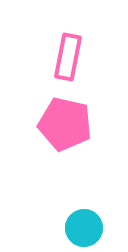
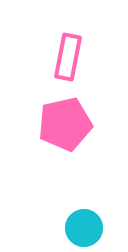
pink pentagon: rotated 26 degrees counterclockwise
